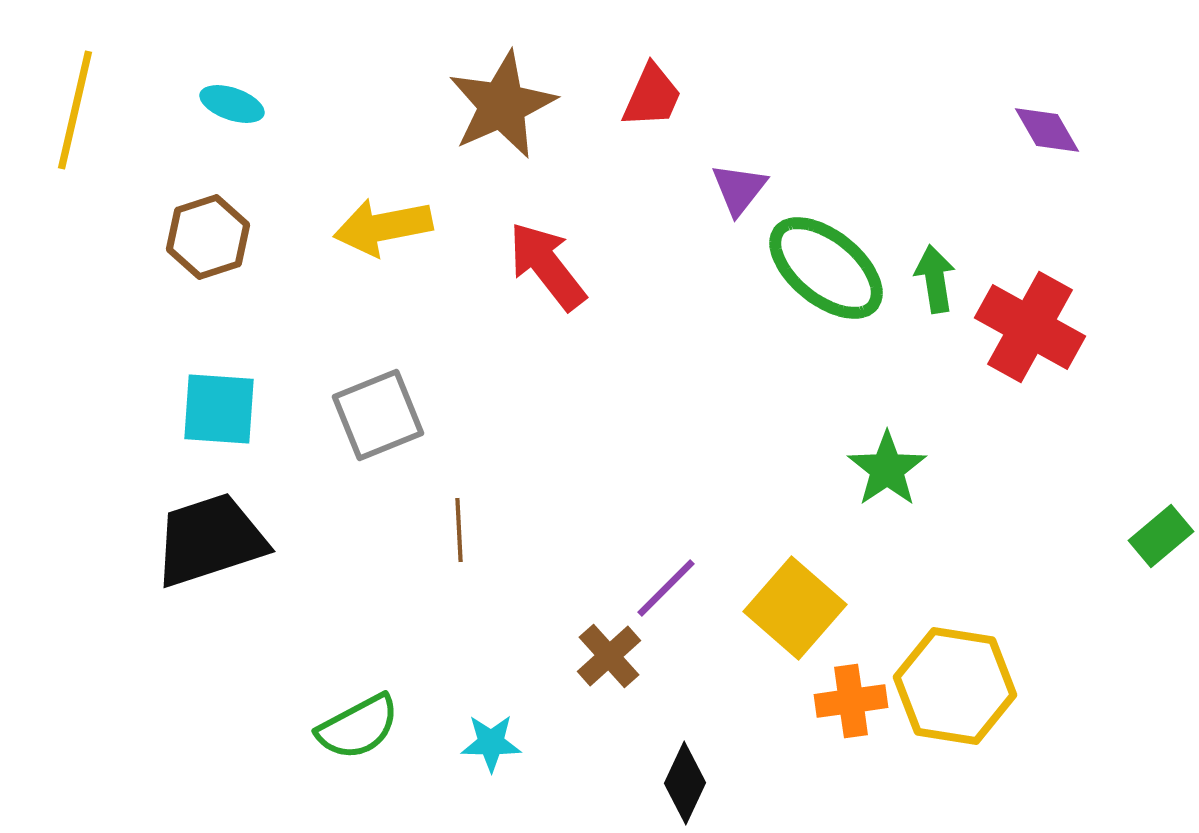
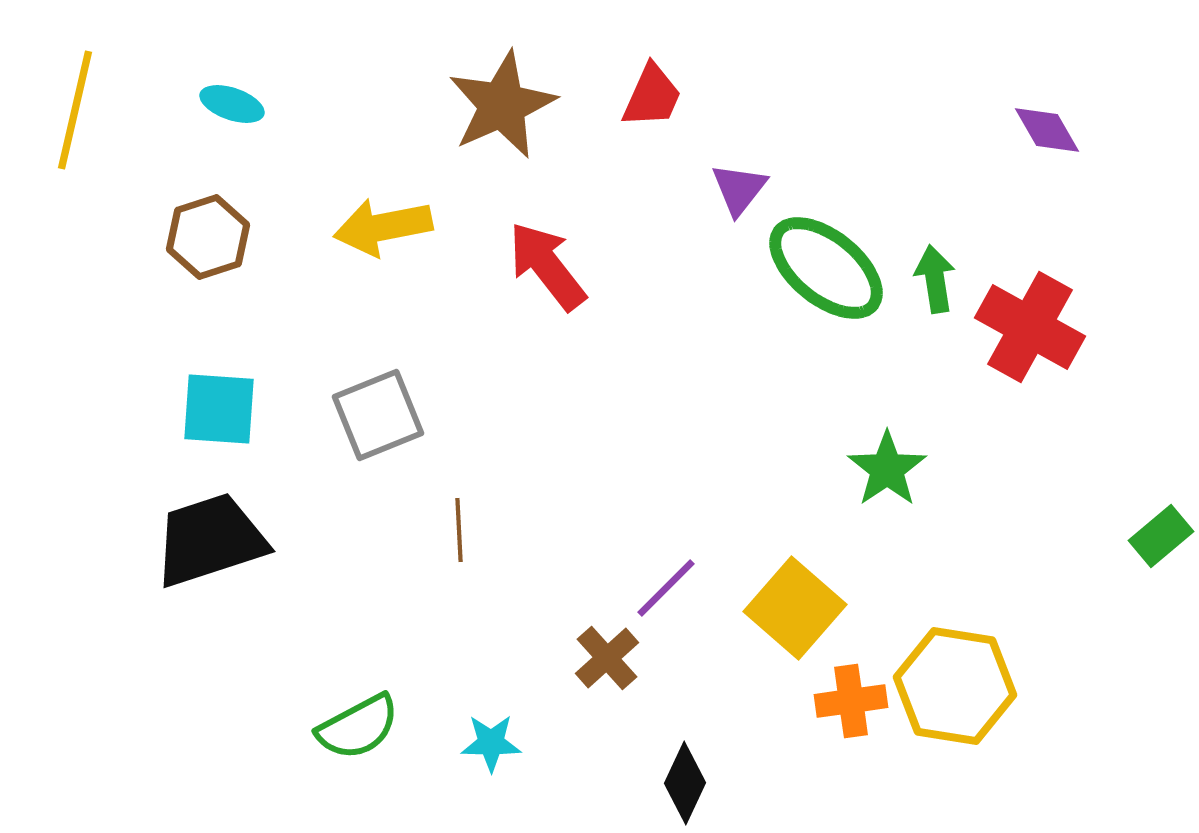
brown cross: moved 2 px left, 2 px down
